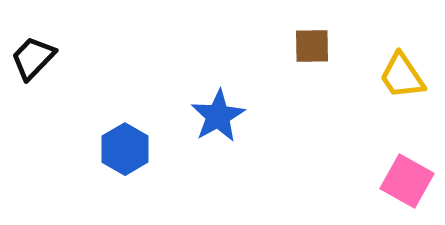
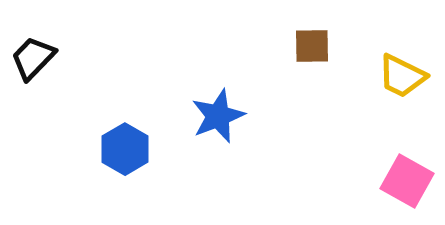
yellow trapezoid: rotated 30 degrees counterclockwise
blue star: rotated 8 degrees clockwise
